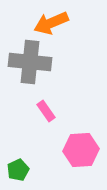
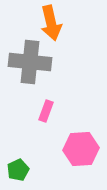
orange arrow: rotated 80 degrees counterclockwise
pink rectangle: rotated 55 degrees clockwise
pink hexagon: moved 1 px up
